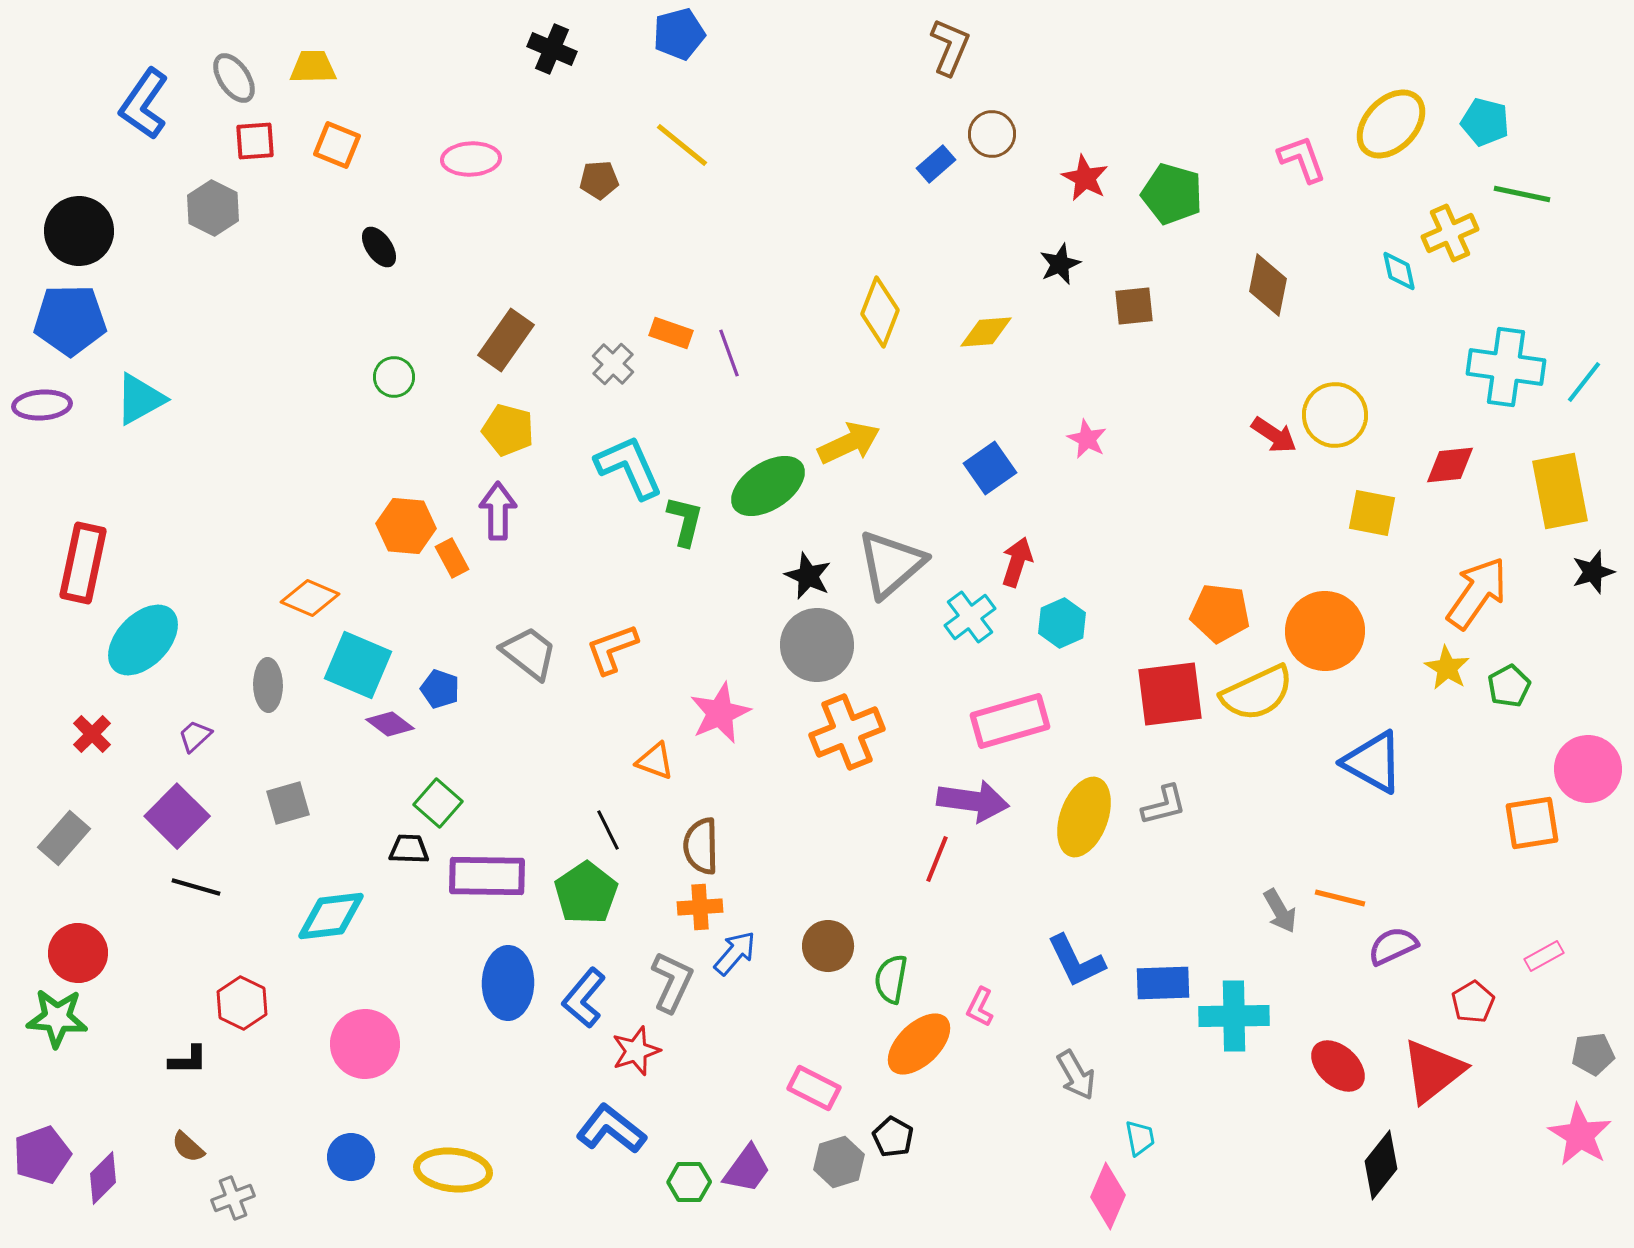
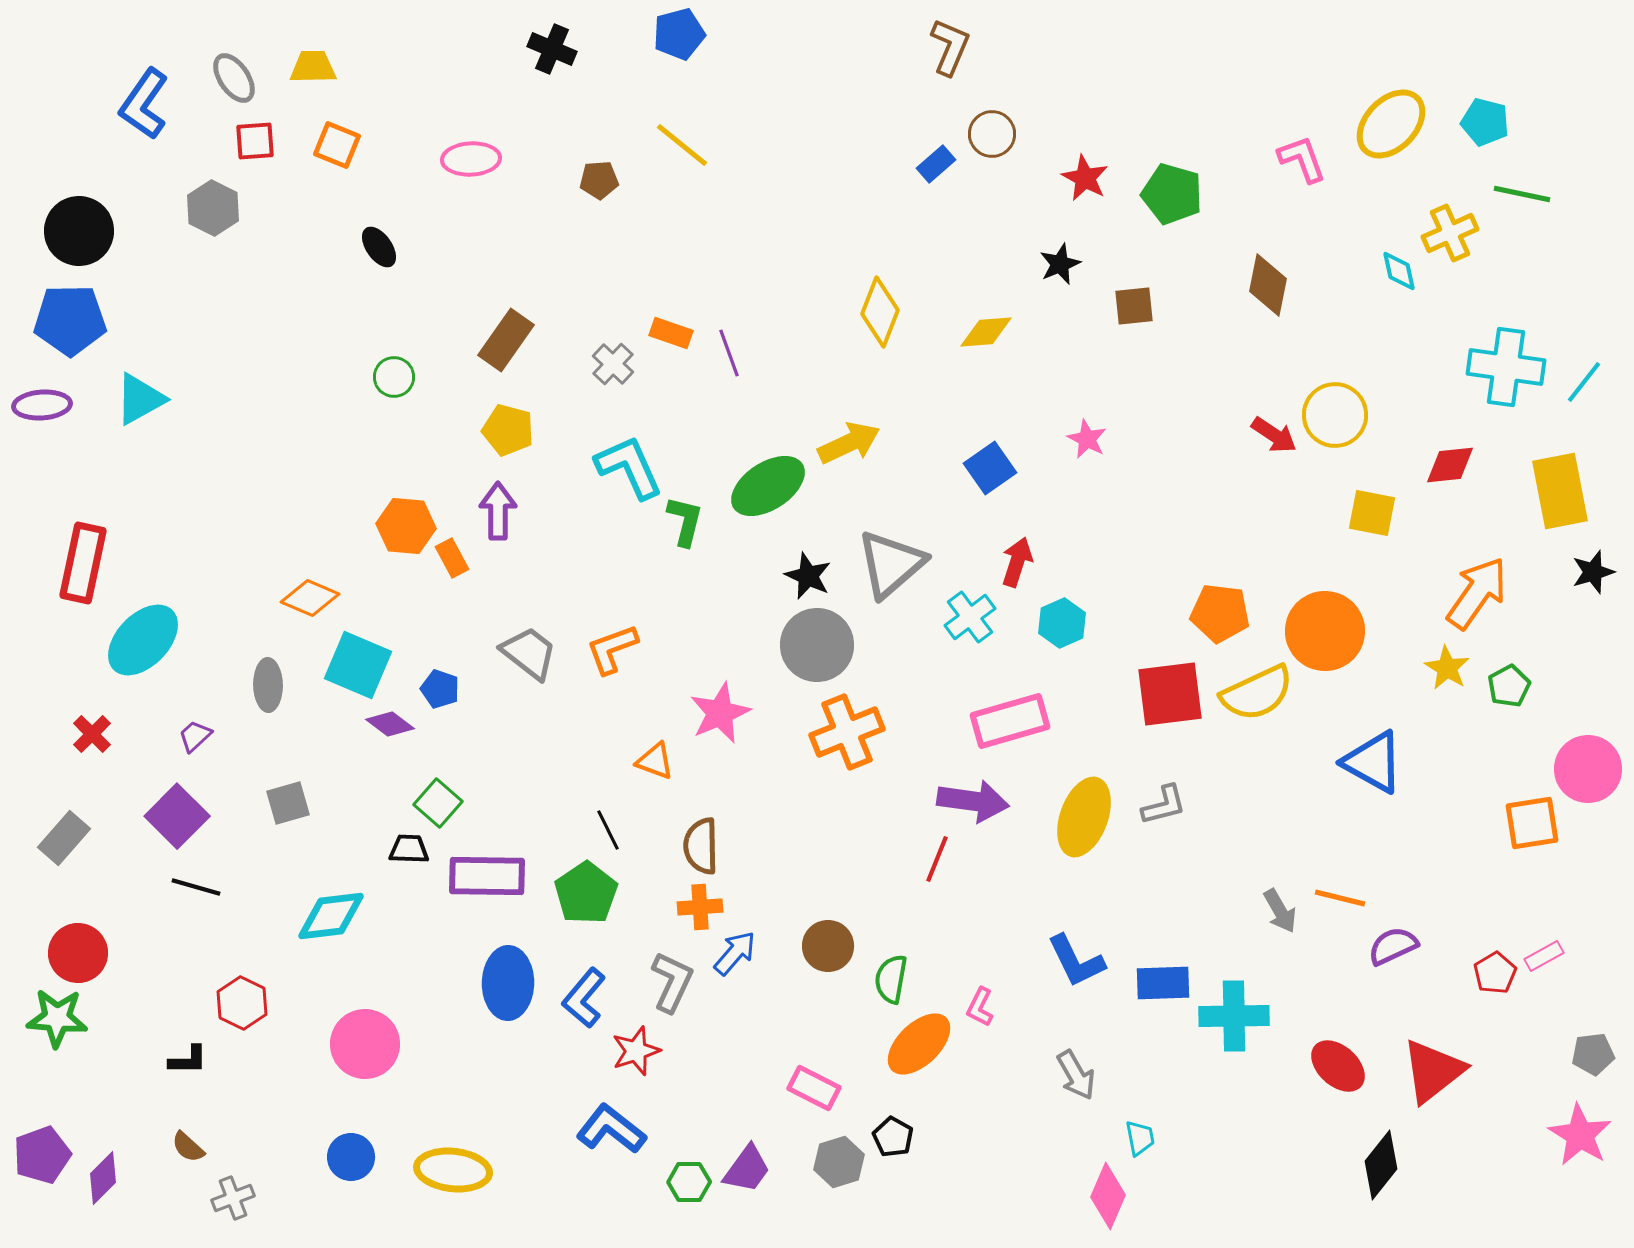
red pentagon at (1473, 1002): moved 22 px right, 29 px up
